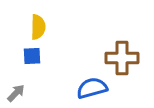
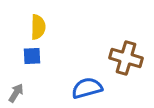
brown cross: moved 4 px right; rotated 16 degrees clockwise
blue semicircle: moved 5 px left
gray arrow: rotated 12 degrees counterclockwise
